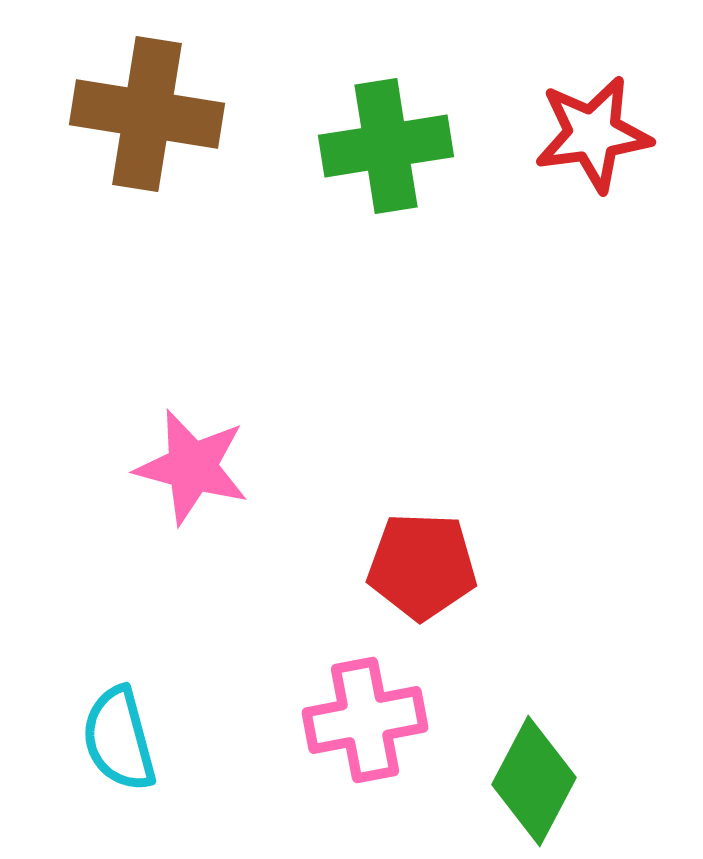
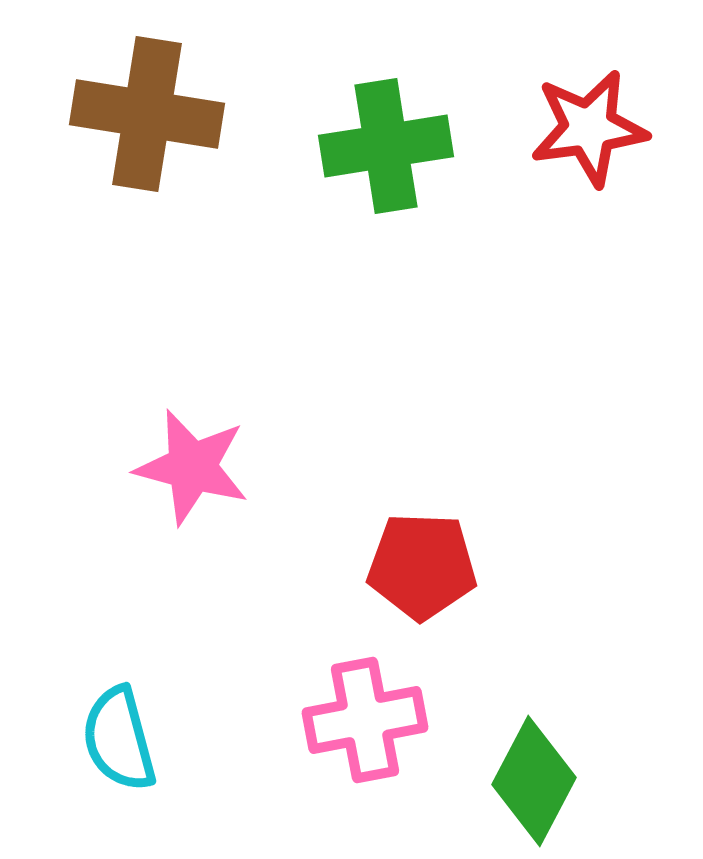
red star: moved 4 px left, 6 px up
